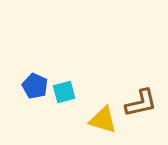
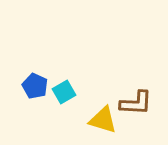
cyan square: rotated 15 degrees counterclockwise
brown L-shape: moved 5 px left; rotated 16 degrees clockwise
